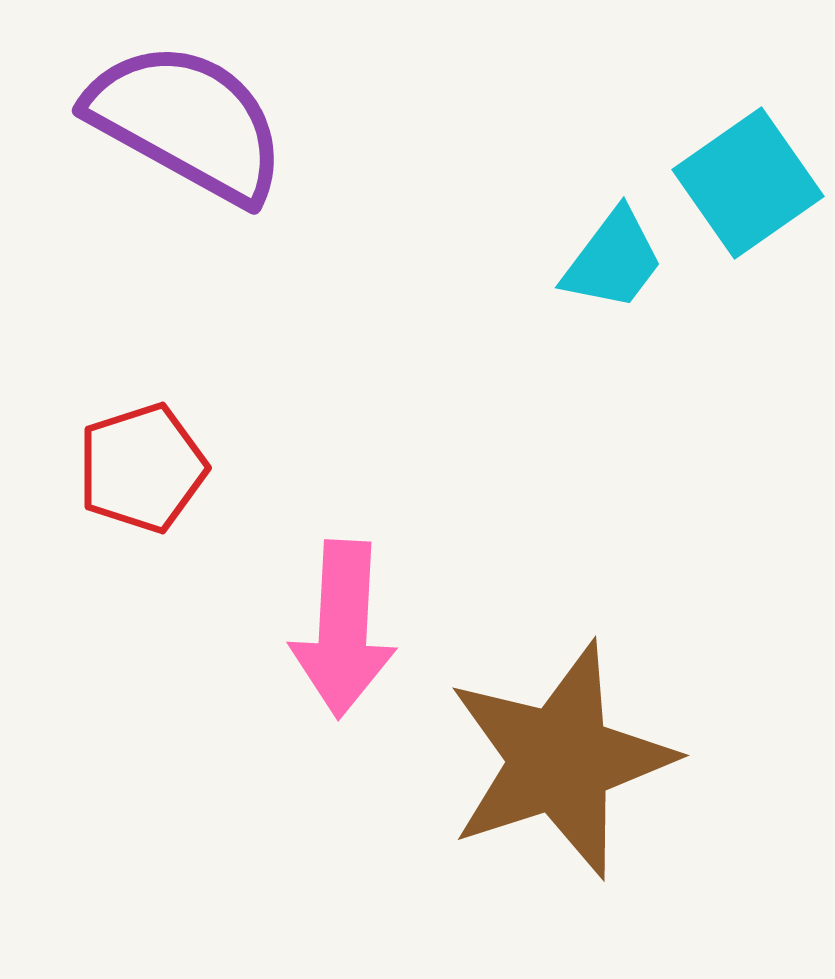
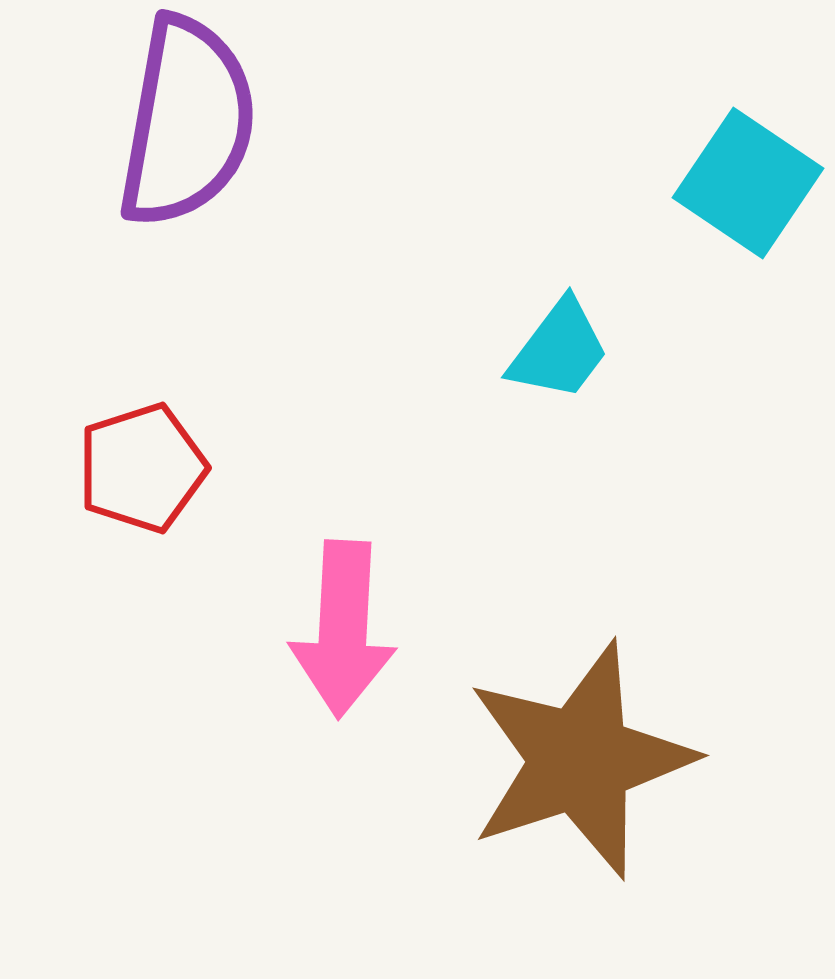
purple semicircle: rotated 71 degrees clockwise
cyan square: rotated 21 degrees counterclockwise
cyan trapezoid: moved 54 px left, 90 px down
brown star: moved 20 px right
